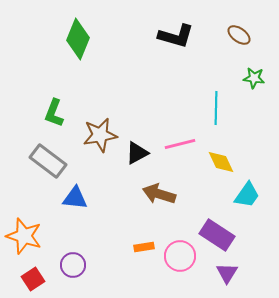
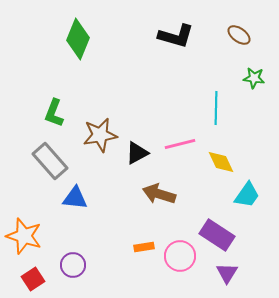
gray rectangle: moved 2 px right; rotated 12 degrees clockwise
